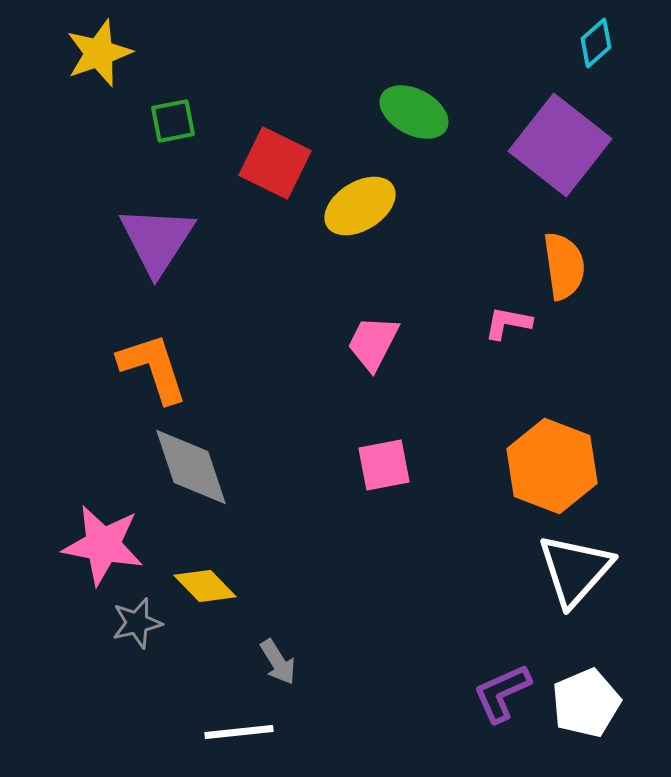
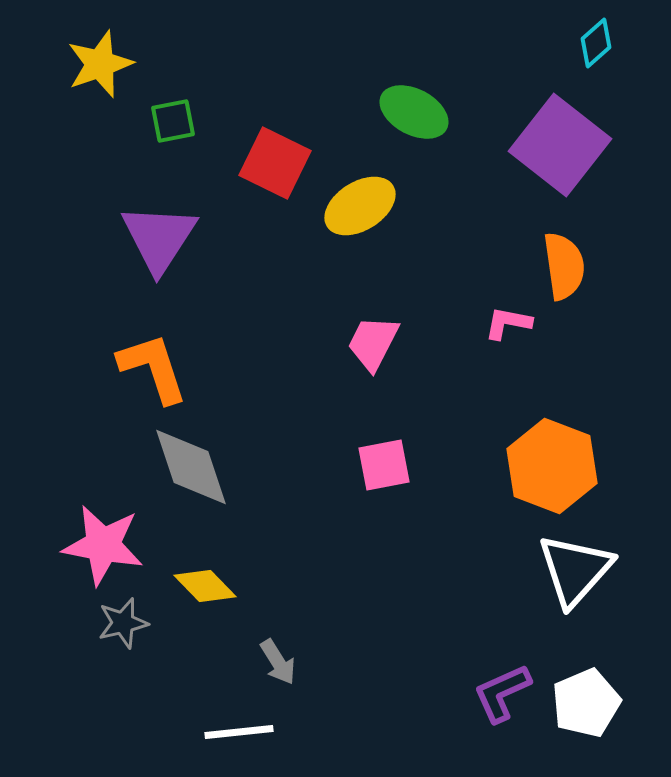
yellow star: moved 1 px right, 11 px down
purple triangle: moved 2 px right, 2 px up
gray star: moved 14 px left
